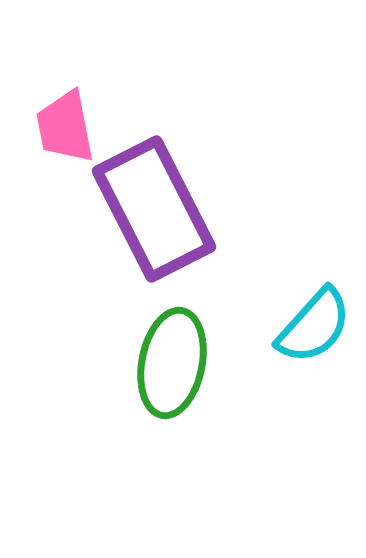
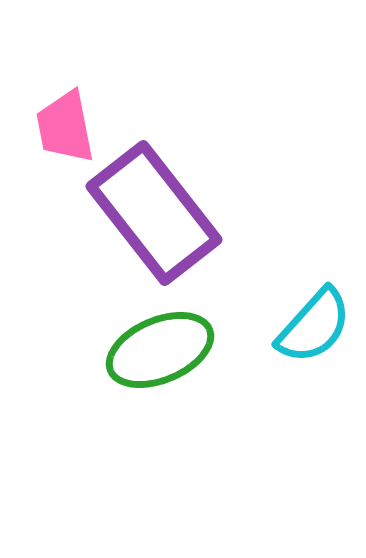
purple rectangle: moved 4 px down; rotated 11 degrees counterclockwise
green ellipse: moved 12 px left, 13 px up; rotated 56 degrees clockwise
